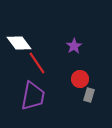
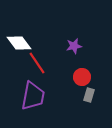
purple star: rotated 21 degrees clockwise
red circle: moved 2 px right, 2 px up
